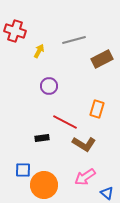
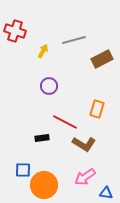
yellow arrow: moved 4 px right
blue triangle: moved 1 px left; rotated 32 degrees counterclockwise
